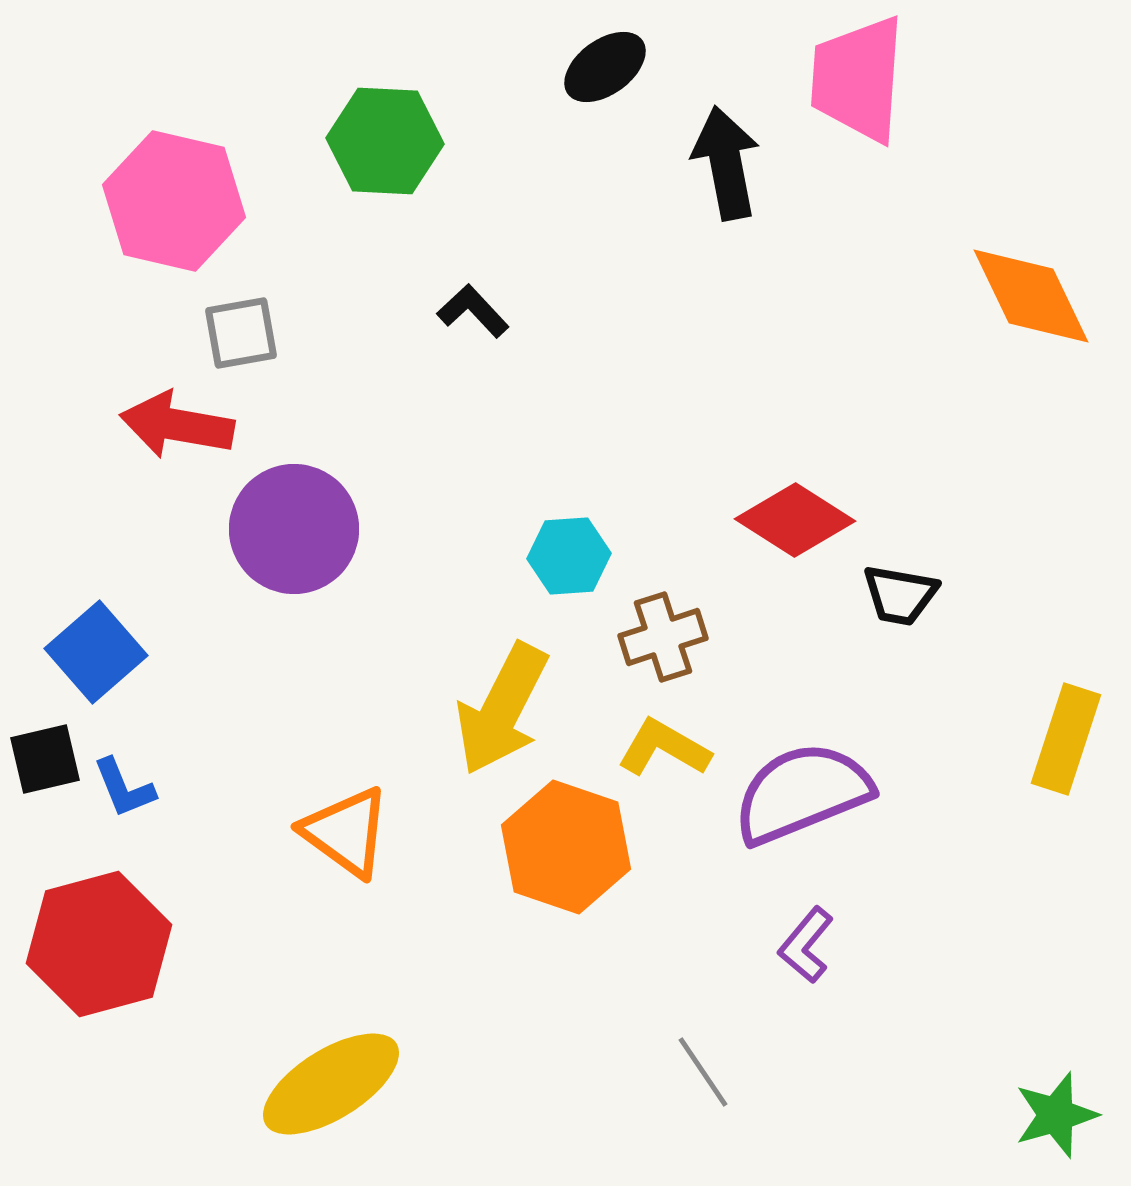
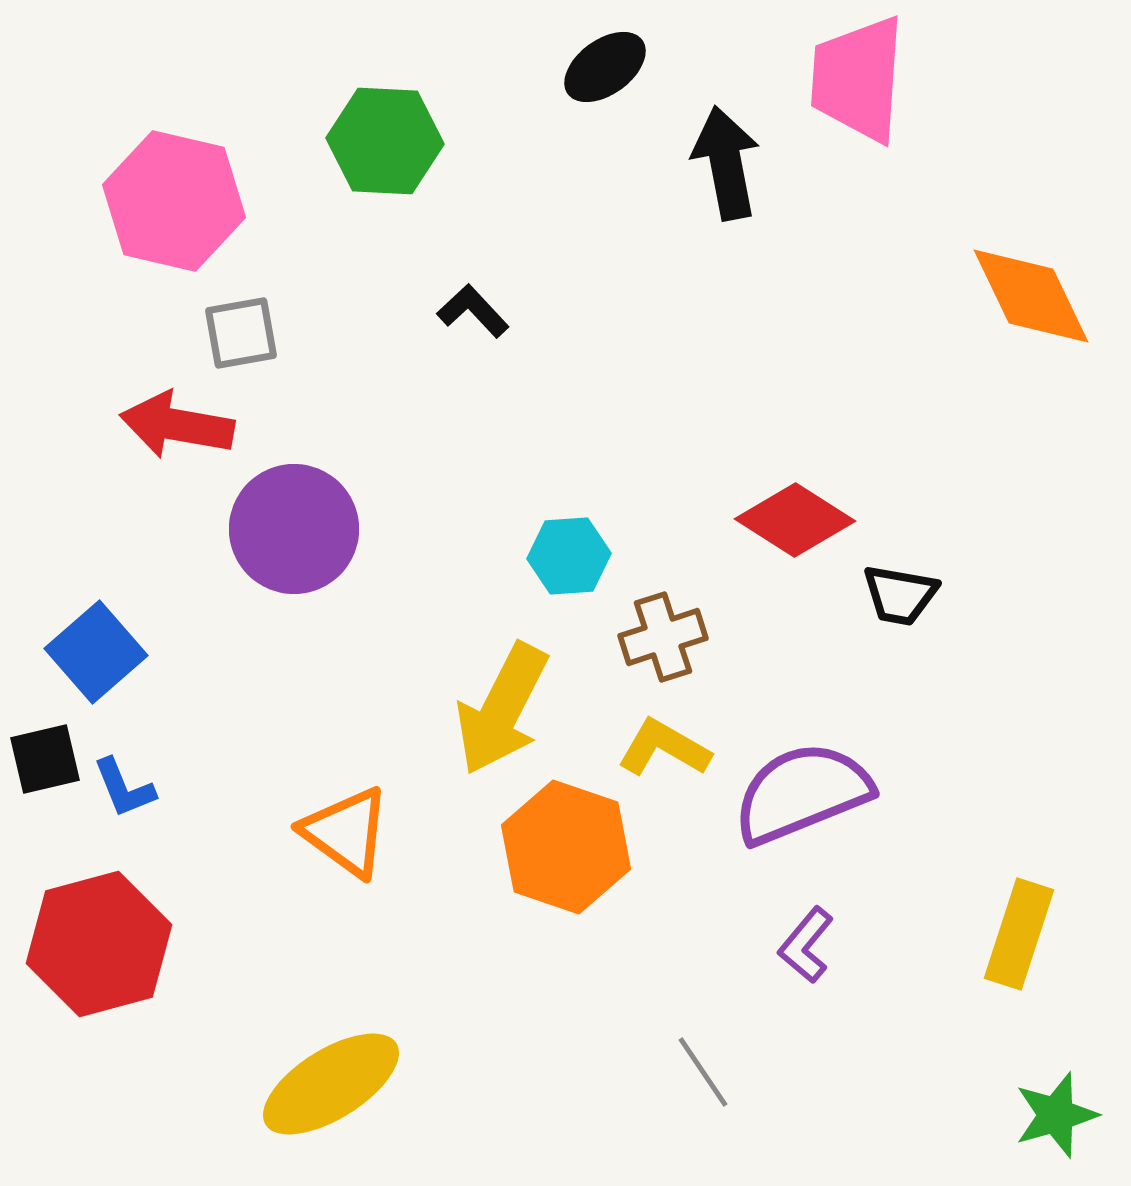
yellow rectangle: moved 47 px left, 195 px down
